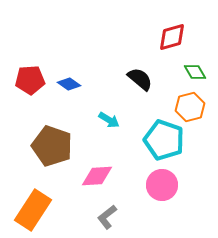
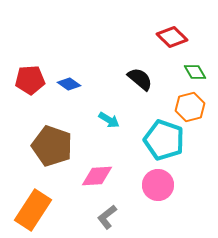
red diamond: rotated 60 degrees clockwise
pink circle: moved 4 px left
